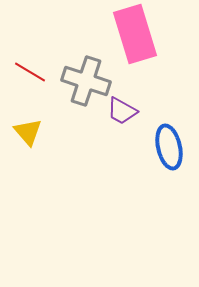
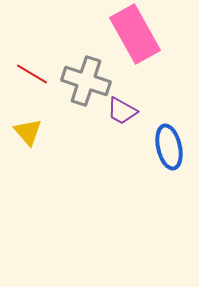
pink rectangle: rotated 12 degrees counterclockwise
red line: moved 2 px right, 2 px down
